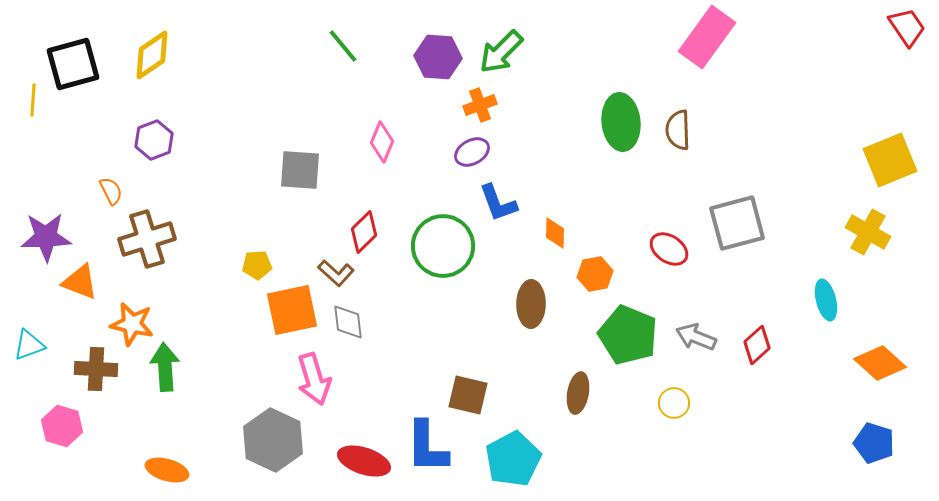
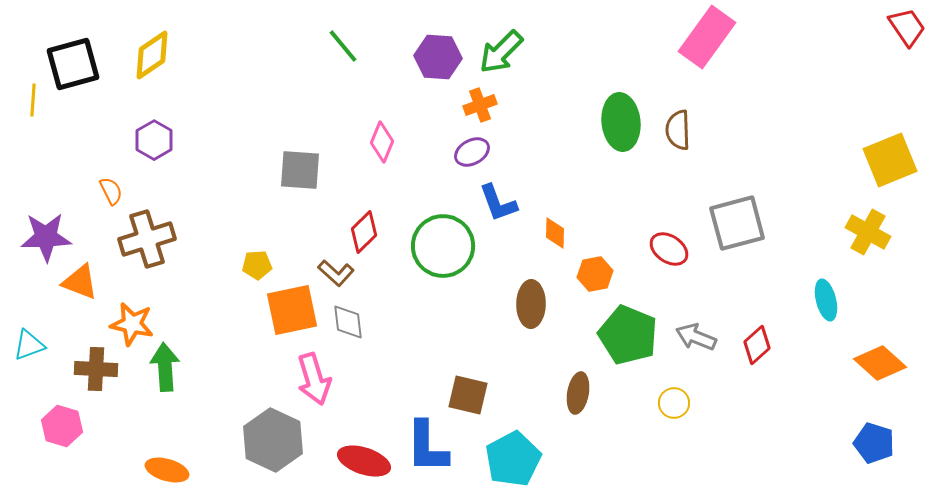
purple hexagon at (154, 140): rotated 9 degrees counterclockwise
